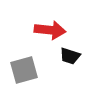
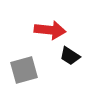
black trapezoid: rotated 15 degrees clockwise
